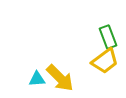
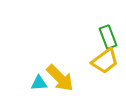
cyan triangle: moved 2 px right, 4 px down
